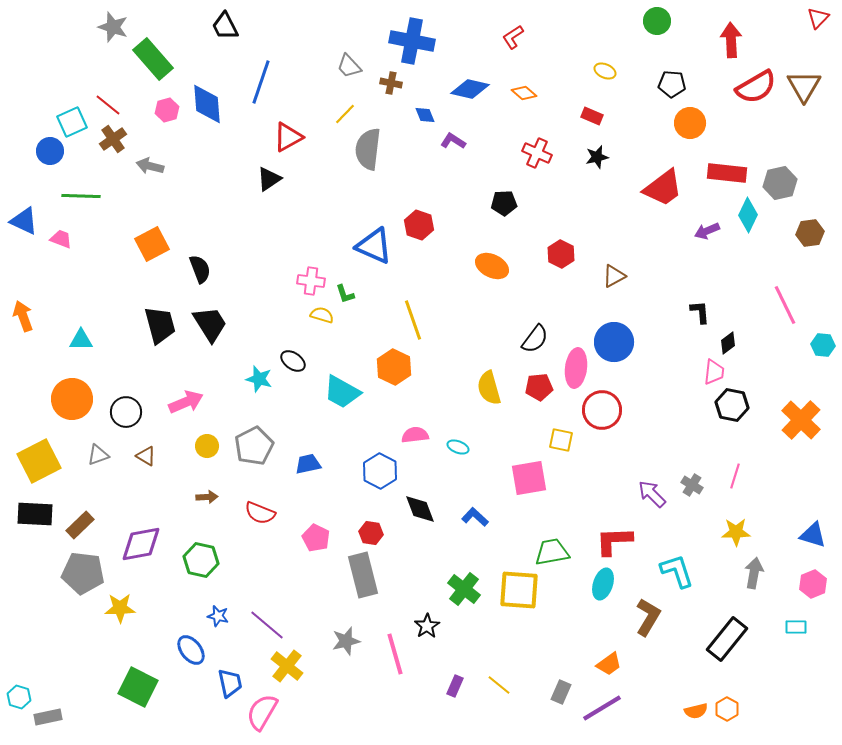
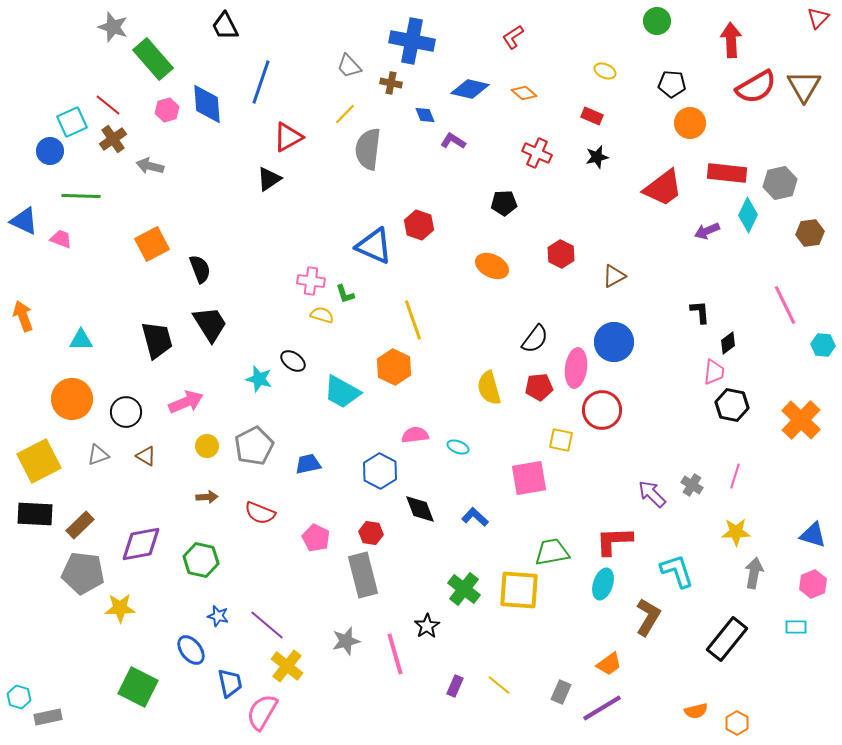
black trapezoid at (160, 325): moved 3 px left, 15 px down
orange hexagon at (727, 709): moved 10 px right, 14 px down
